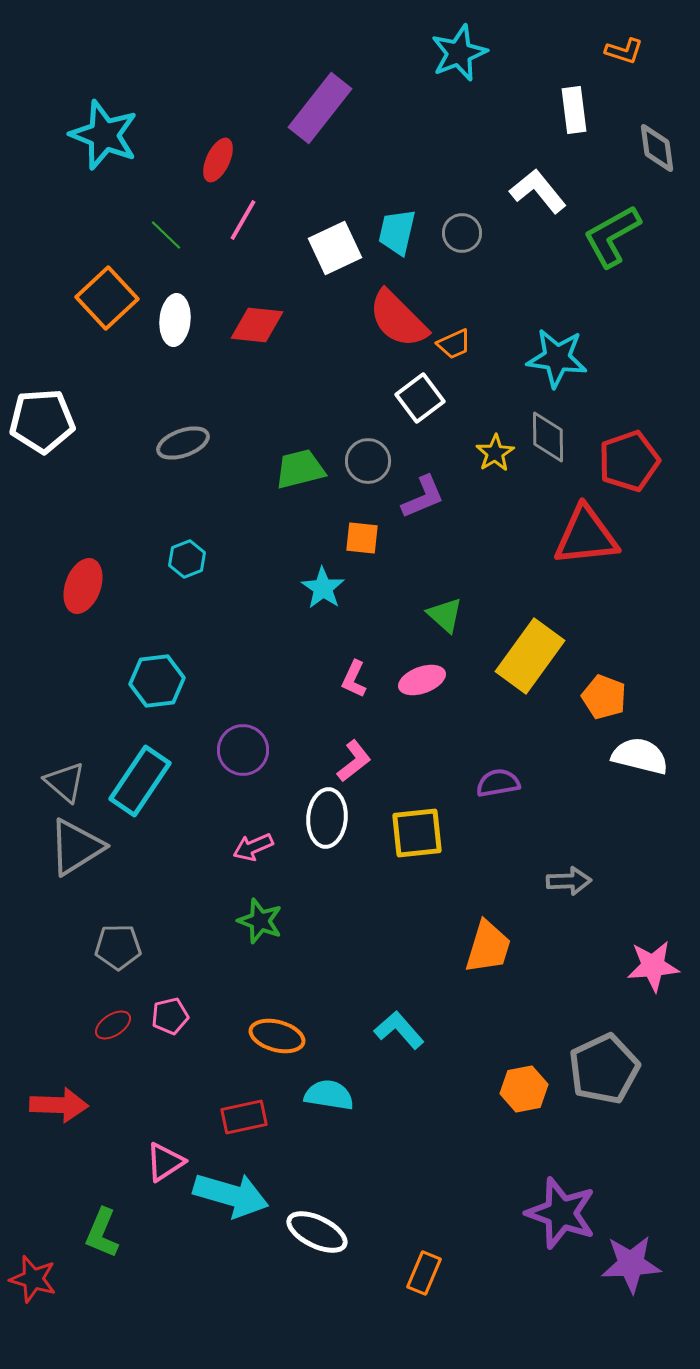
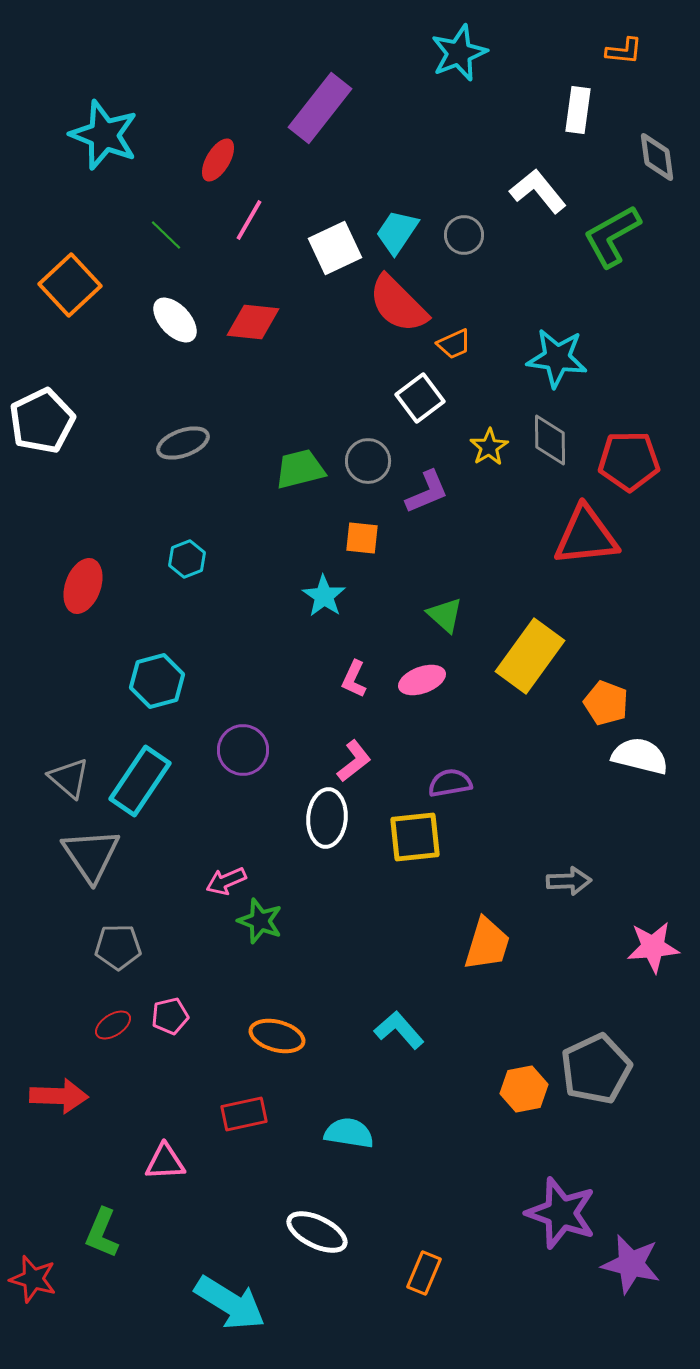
orange L-shape at (624, 51): rotated 12 degrees counterclockwise
white rectangle at (574, 110): moved 4 px right; rotated 15 degrees clockwise
gray diamond at (657, 148): moved 9 px down
red ellipse at (218, 160): rotated 6 degrees clockwise
pink line at (243, 220): moved 6 px right
cyan trapezoid at (397, 232): rotated 21 degrees clockwise
gray circle at (462, 233): moved 2 px right, 2 px down
orange square at (107, 298): moved 37 px left, 13 px up
red semicircle at (398, 319): moved 15 px up
white ellipse at (175, 320): rotated 48 degrees counterclockwise
red diamond at (257, 325): moved 4 px left, 3 px up
white pentagon at (42, 421): rotated 22 degrees counterclockwise
gray diamond at (548, 437): moved 2 px right, 3 px down
yellow star at (495, 453): moved 6 px left, 6 px up
red pentagon at (629, 461): rotated 18 degrees clockwise
purple L-shape at (423, 497): moved 4 px right, 5 px up
cyan star at (323, 588): moved 1 px right, 8 px down
cyan hexagon at (157, 681): rotated 8 degrees counterclockwise
orange pentagon at (604, 697): moved 2 px right, 6 px down
gray triangle at (65, 782): moved 4 px right, 4 px up
purple semicircle at (498, 783): moved 48 px left
yellow square at (417, 833): moved 2 px left, 4 px down
gray triangle at (76, 847): moved 15 px right, 8 px down; rotated 32 degrees counterclockwise
pink arrow at (253, 847): moved 27 px left, 34 px down
orange trapezoid at (488, 947): moved 1 px left, 3 px up
pink star at (653, 966): moved 19 px up
gray pentagon at (604, 1069): moved 8 px left
cyan semicircle at (329, 1095): moved 20 px right, 38 px down
red arrow at (59, 1105): moved 9 px up
red rectangle at (244, 1117): moved 3 px up
pink triangle at (165, 1162): rotated 30 degrees clockwise
cyan arrow at (231, 1195): moved 1 px left, 108 px down; rotated 16 degrees clockwise
purple star at (631, 1264): rotated 16 degrees clockwise
